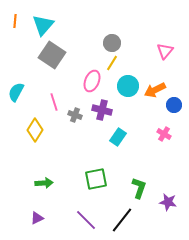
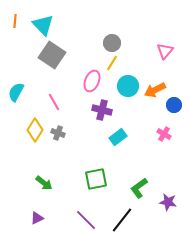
cyan triangle: rotated 25 degrees counterclockwise
pink line: rotated 12 degrees counterclockwise
gray cross: moved 17 px left, 18 px down
cyan rectangle: rotated 18 degrees clockwise
green arrow: rotated 42 degrees clockwise
green L-shape: rotated 145 degrees counterclockwise
